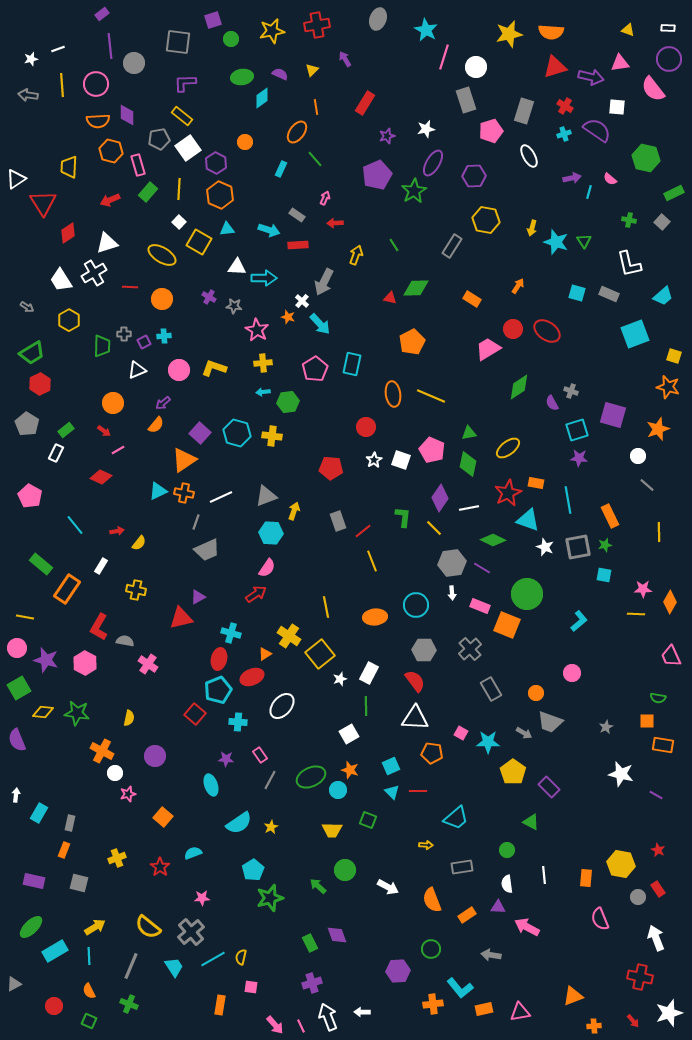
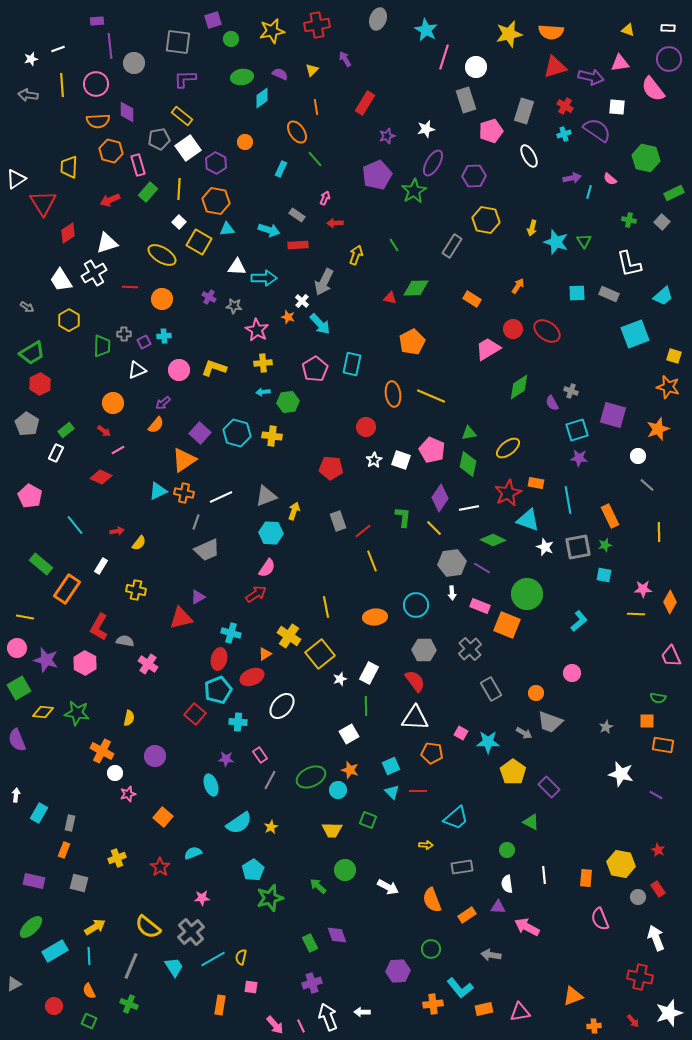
purple rectangle at (102, 14): moved 5 px left, 7 px down; rotated 32 degrees clockwise
purple L-shape at (185, 83): moved 4 px up
purple diamond at (127, 115): moved 3 px up
orange ellipse at (297, 132): rotated 70 degrees counterclockwise
orange hexagon at (220, 195): moved 4 px left, 6 px down; rotated 12 degrees counterclockwise
cyan square at (577, 293): rotated 18 degrees counterclockwise
